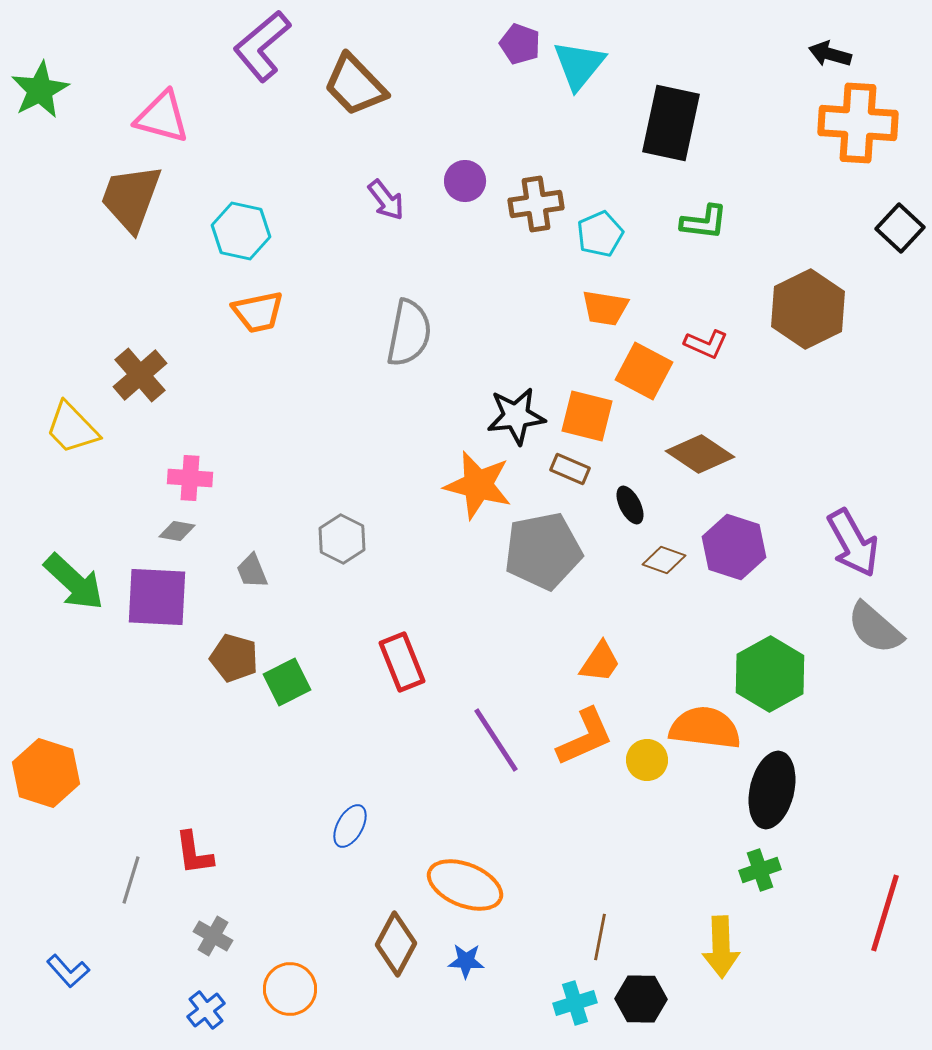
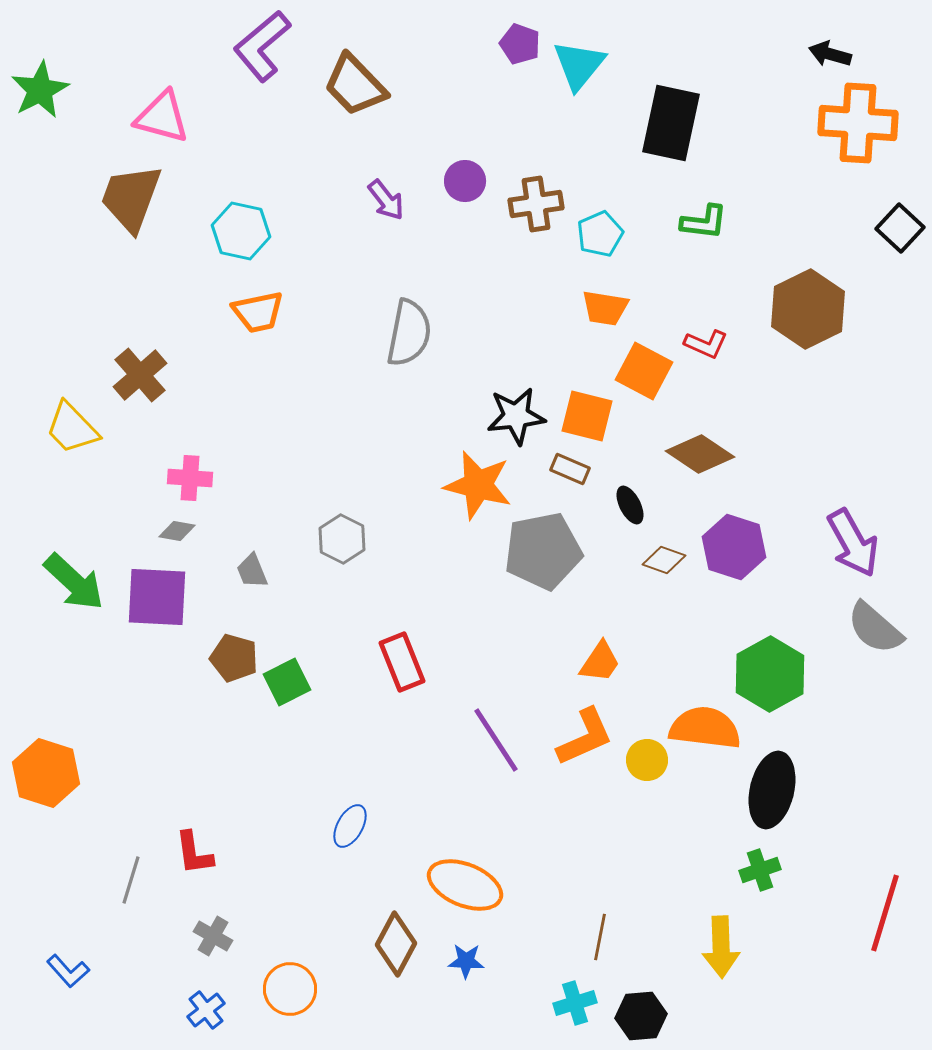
black hexagon at (641, 999): moved 17 px down; rotated 6 degrees counterclockwise
